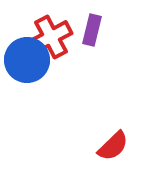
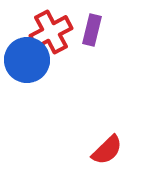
red cross: moved 5 px up
red semicircle: moved 6 px left, 4 px down
